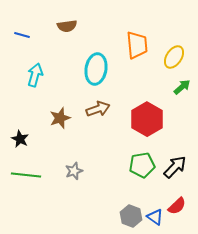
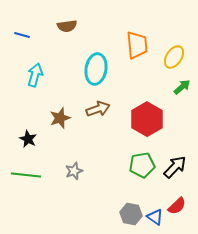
black star: moved 8 px right
gray hexagon: moved 2 px up; rotated 10 degrees counterclockwise
